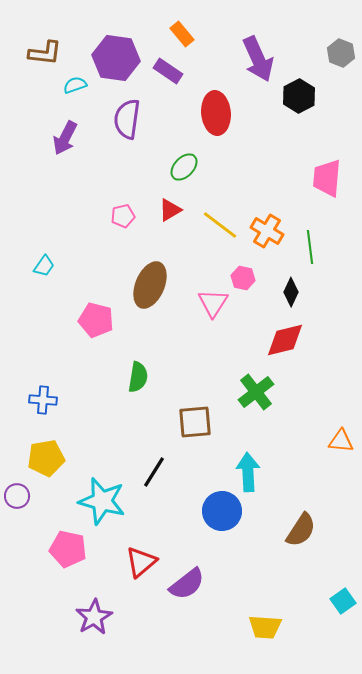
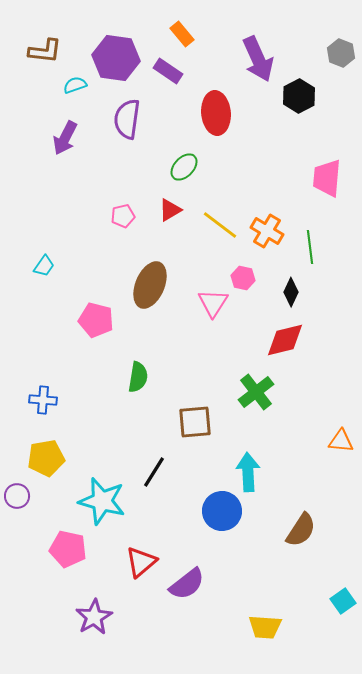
brown L-shape at (45, 53): moved 2 px up
